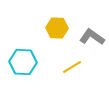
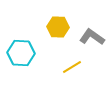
yellow hexagon: moved 1 px right, 1 px up
cyan hexagon: moved 2 px left, 9 px up
